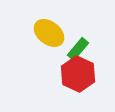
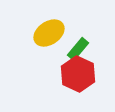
yellow ellipse: rotated 72 degrees counterclockwise
